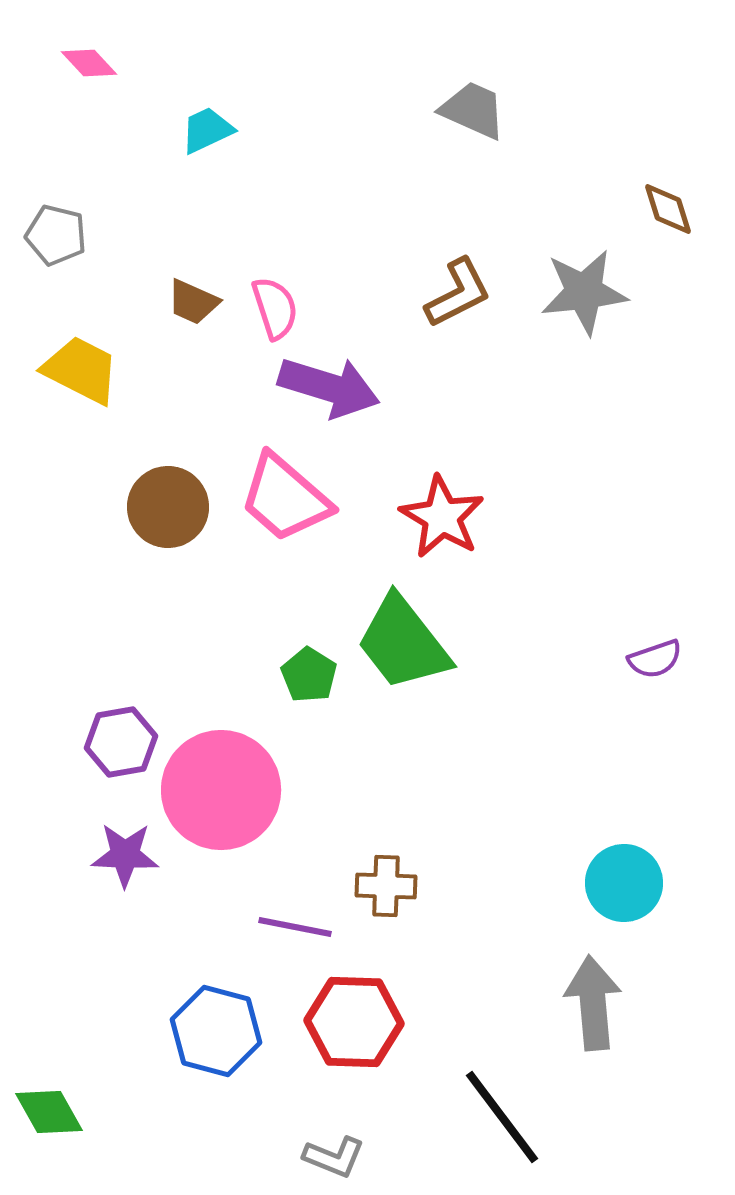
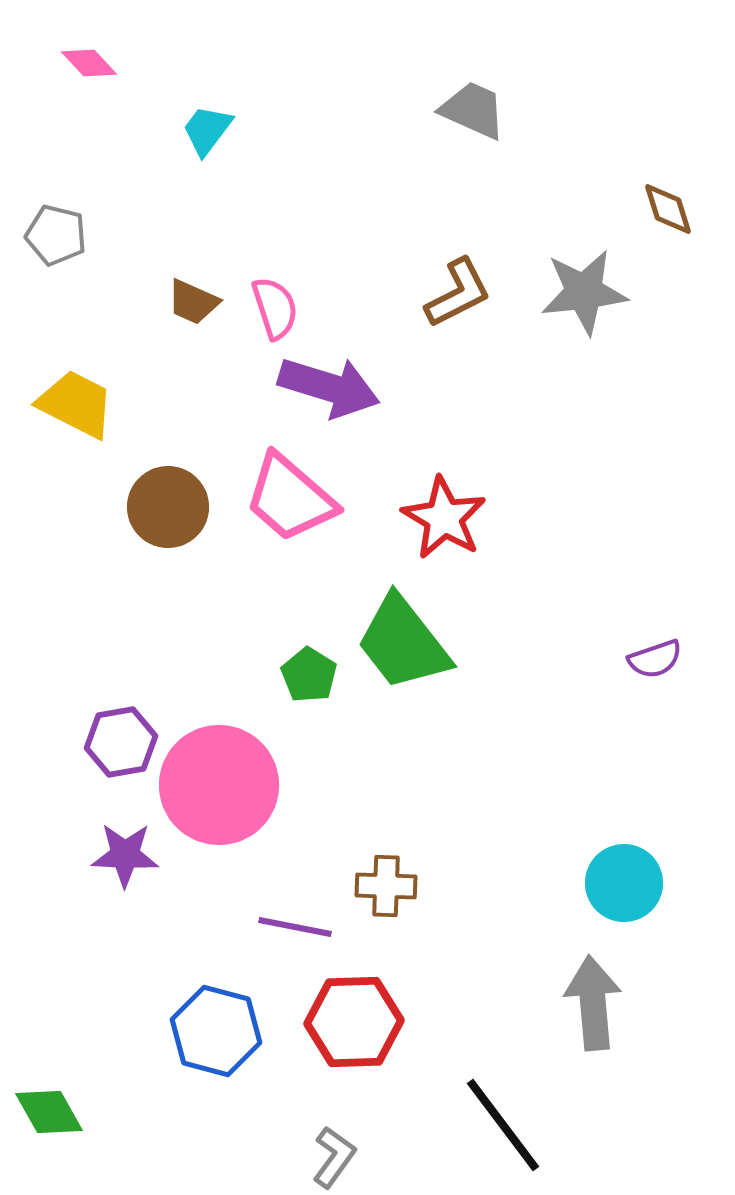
cyan trapezoid: rotated 28 degrees counterclockwise
yellow trapezoid: moved 5 px left, 34 px down
pink trapezoid: moved 5 px right
red star: moved 2 px right, 1 px down
pink circle: moved 2 px left, 5 px up
red hexagon: rotated 4 degrees counterclockwise
black line: moved 1 px right, 8 px down
gray L-shape: rotated 76 degrees counterclockwise
